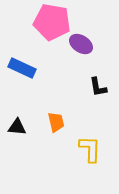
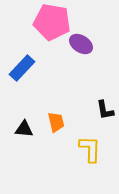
blue rectangle: rotated 72 degrees counterclockwise
black L-shape: moved 7 px right, 23 px down
black triangle: moved 7 px right, 2 px down
